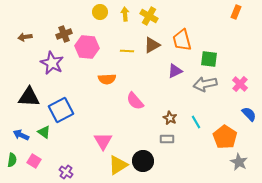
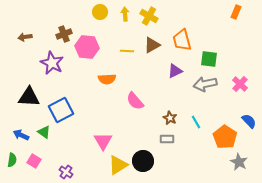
blue semicircle: moved 7 px down
